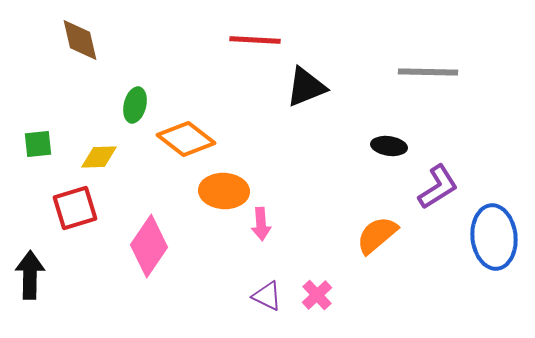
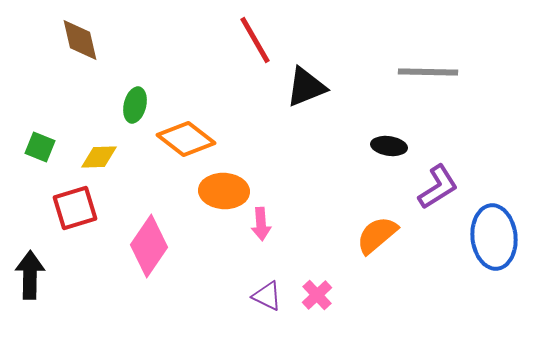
red line: rotated 57 degrees clockwise
green square: moved 2 px right, 3 px down; rotated 28 degrees clockwise
